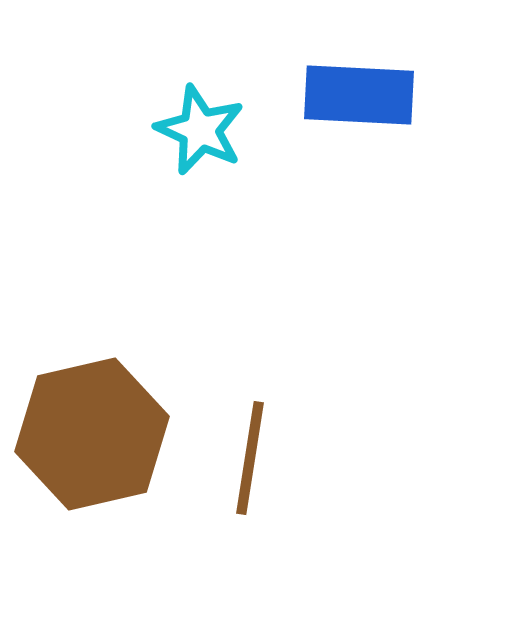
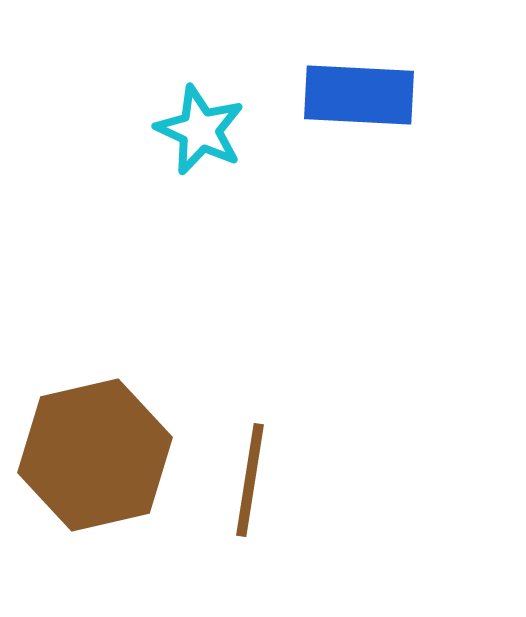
brown hexagon: moved 3 px right, 21 px down
brown line: moved 22 px down
